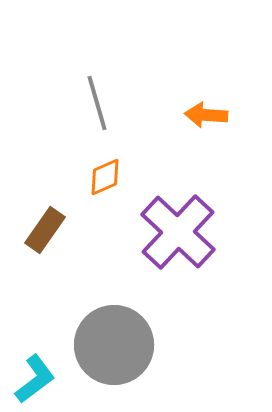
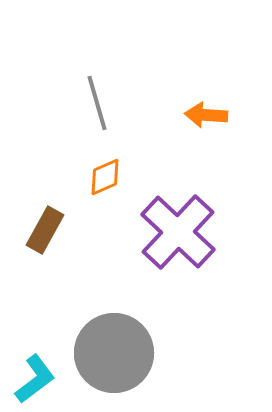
brown rectangle: rotated 6 degrees counterclockwise
gray circle: moved 8 px down
